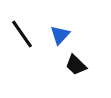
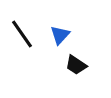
black trapezoid: rotated 10 degrees counterclockwise
